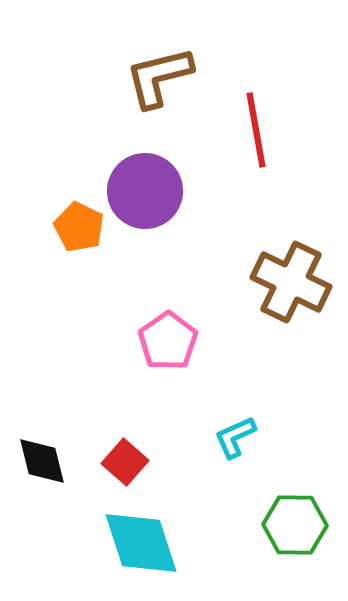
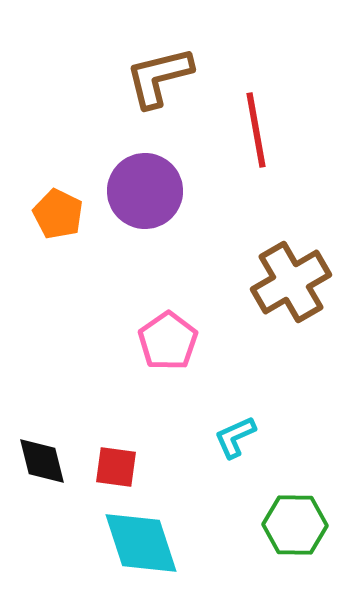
orange pentagon: moved 21 px left, 13 px up
brown cross: rotated 34 degrees clockwise
red square: moved 9 px left, 5 px down; rotated 33 degrees counterclockwise
